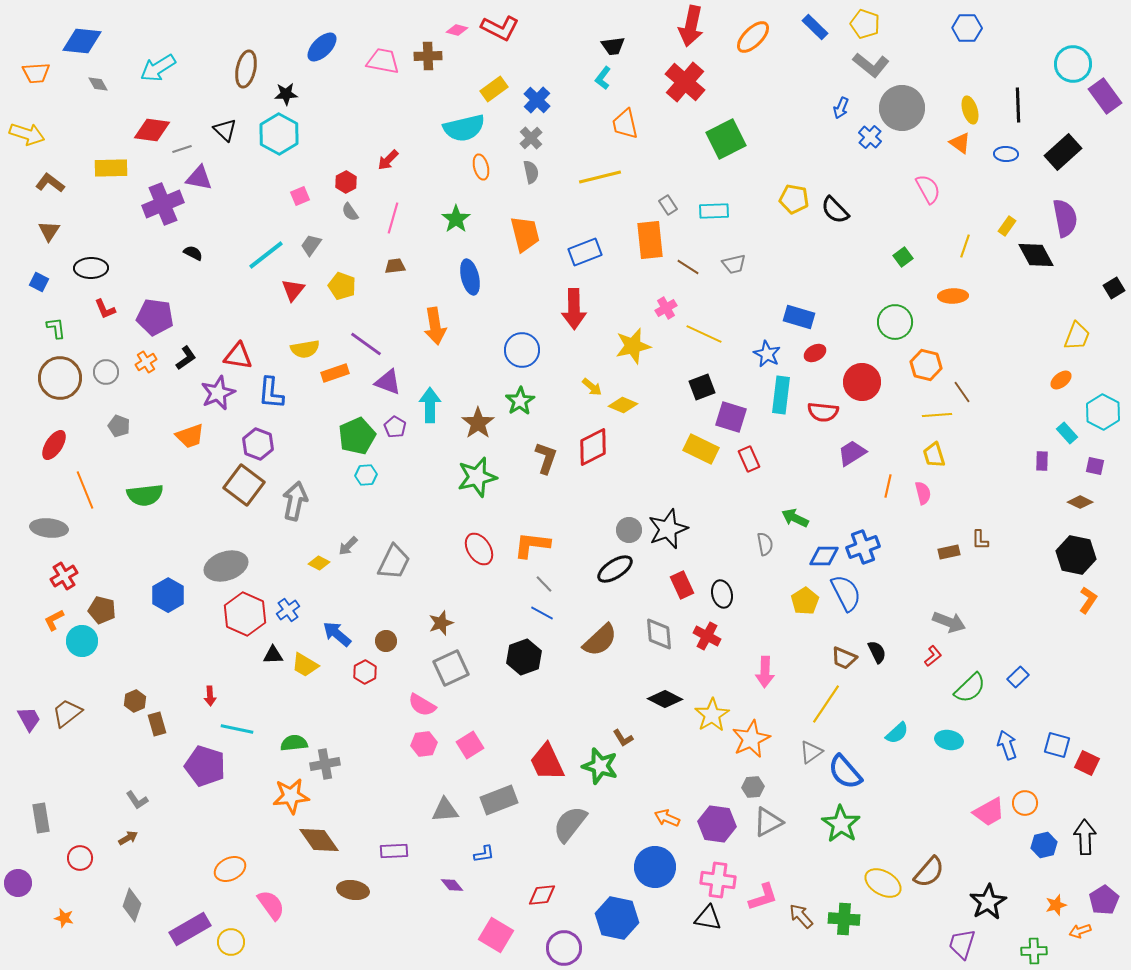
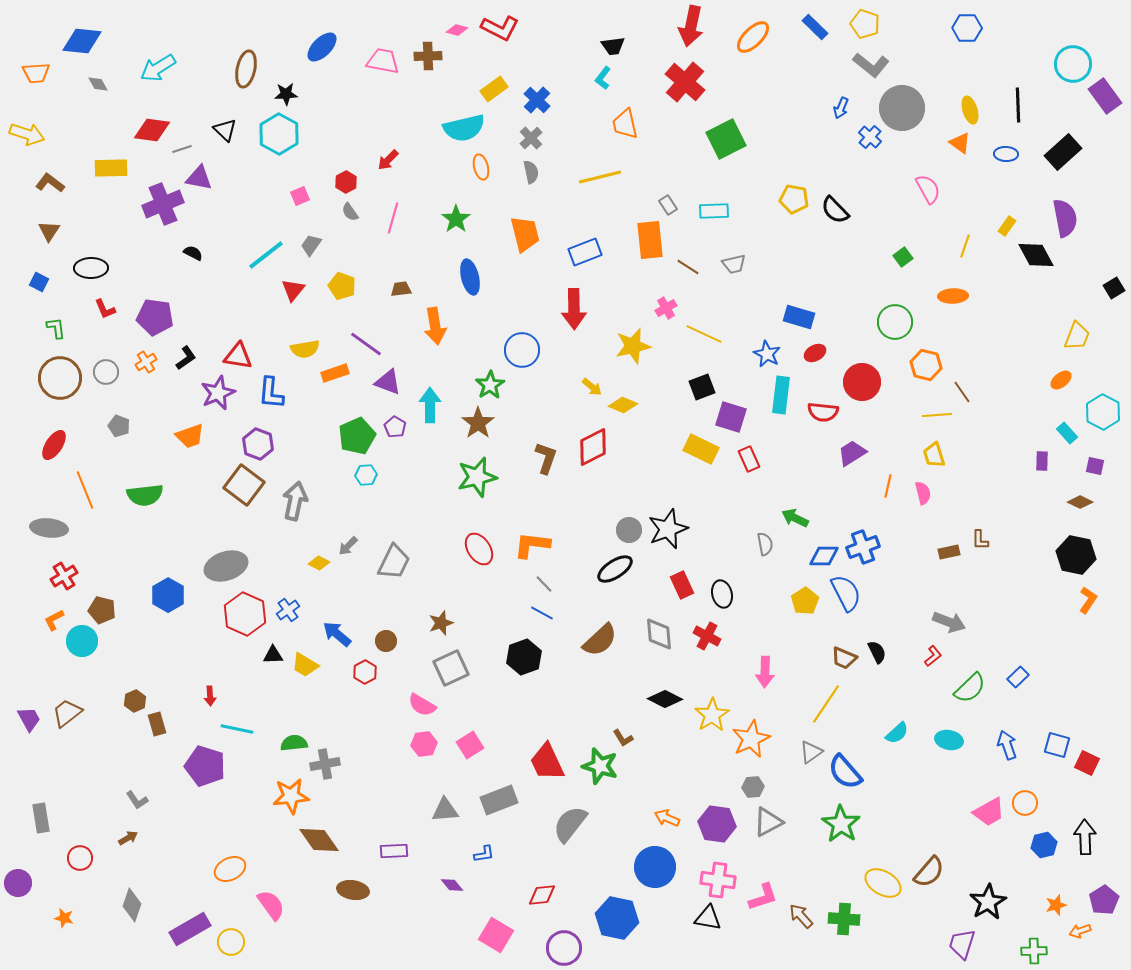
brown trapezoid at (395, 266): moved 6 px right, 23 px down
green star at (520, 401): moved 30 px left, 16 px up
